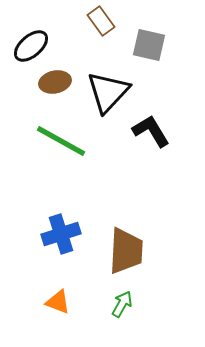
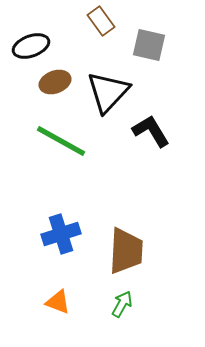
black ellipse: rotated 21 degrees clockwise
brown ellipse: rotated 8 degrees counterclockwise
